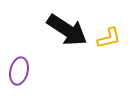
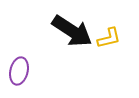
black arrow: moved 5 px right, 1 px down
